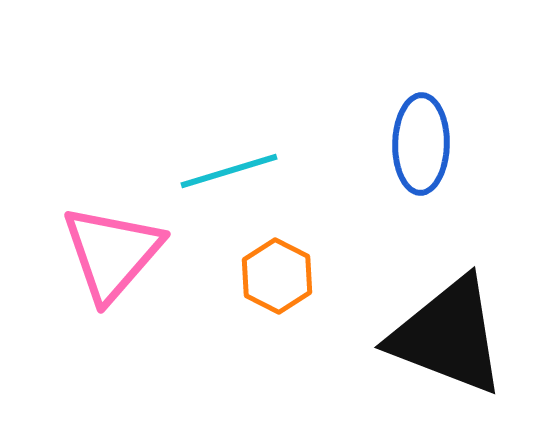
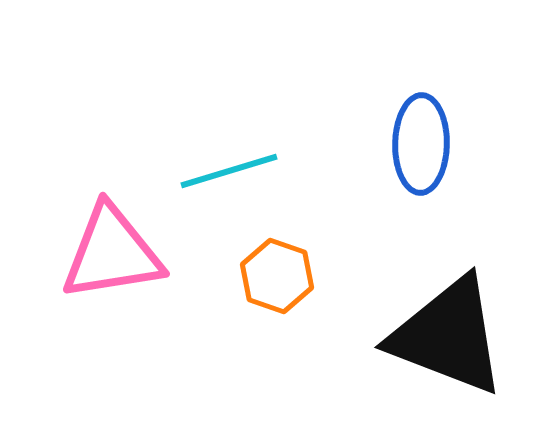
pink triangle: rotated 40 degrees clockwise
orange hexagon: rotated 8 degrees counterclockwise
